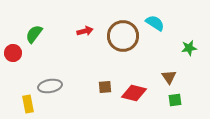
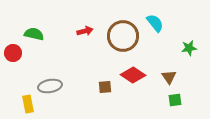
cyan semicircle: rotated 18 degrees clockwise
green semicircle: rotated 66 degrees clockwise
red diamond: moved 1 px left, 18 px up; rotated 20 degrees clockwise
